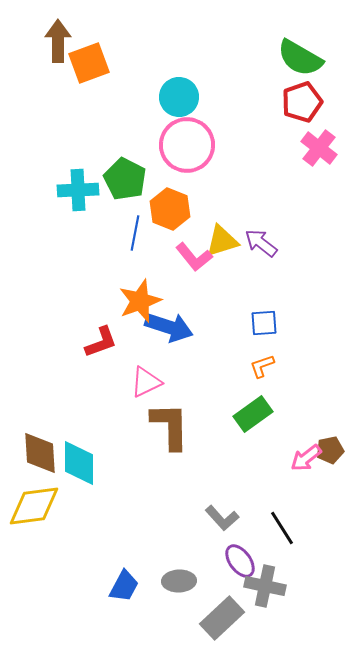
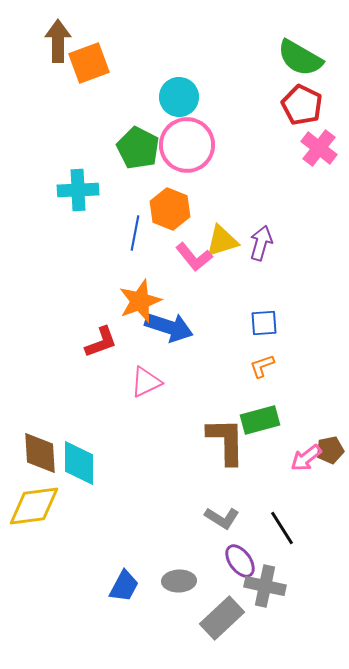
red pentagon: moved 3 px down; rotated 27 degrees counterclockwise
green pentagon: moved 13 px right, 31 px up
purple arrow: rotated 68 degrees clockwise
green rectangle: moved 7 px right, 6 px down; rotated 21 degrees clockwise
brown L-shape: moved 56 px right, 15 px down
gray L-shape: rotated 16 degrees counterclockwise
